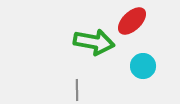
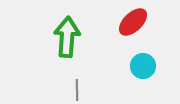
red ellipse: moved 1 px right, 1 px down
green arrow: moved 27 px left, 5 px up; rotated 96 degrees counterclockwise
